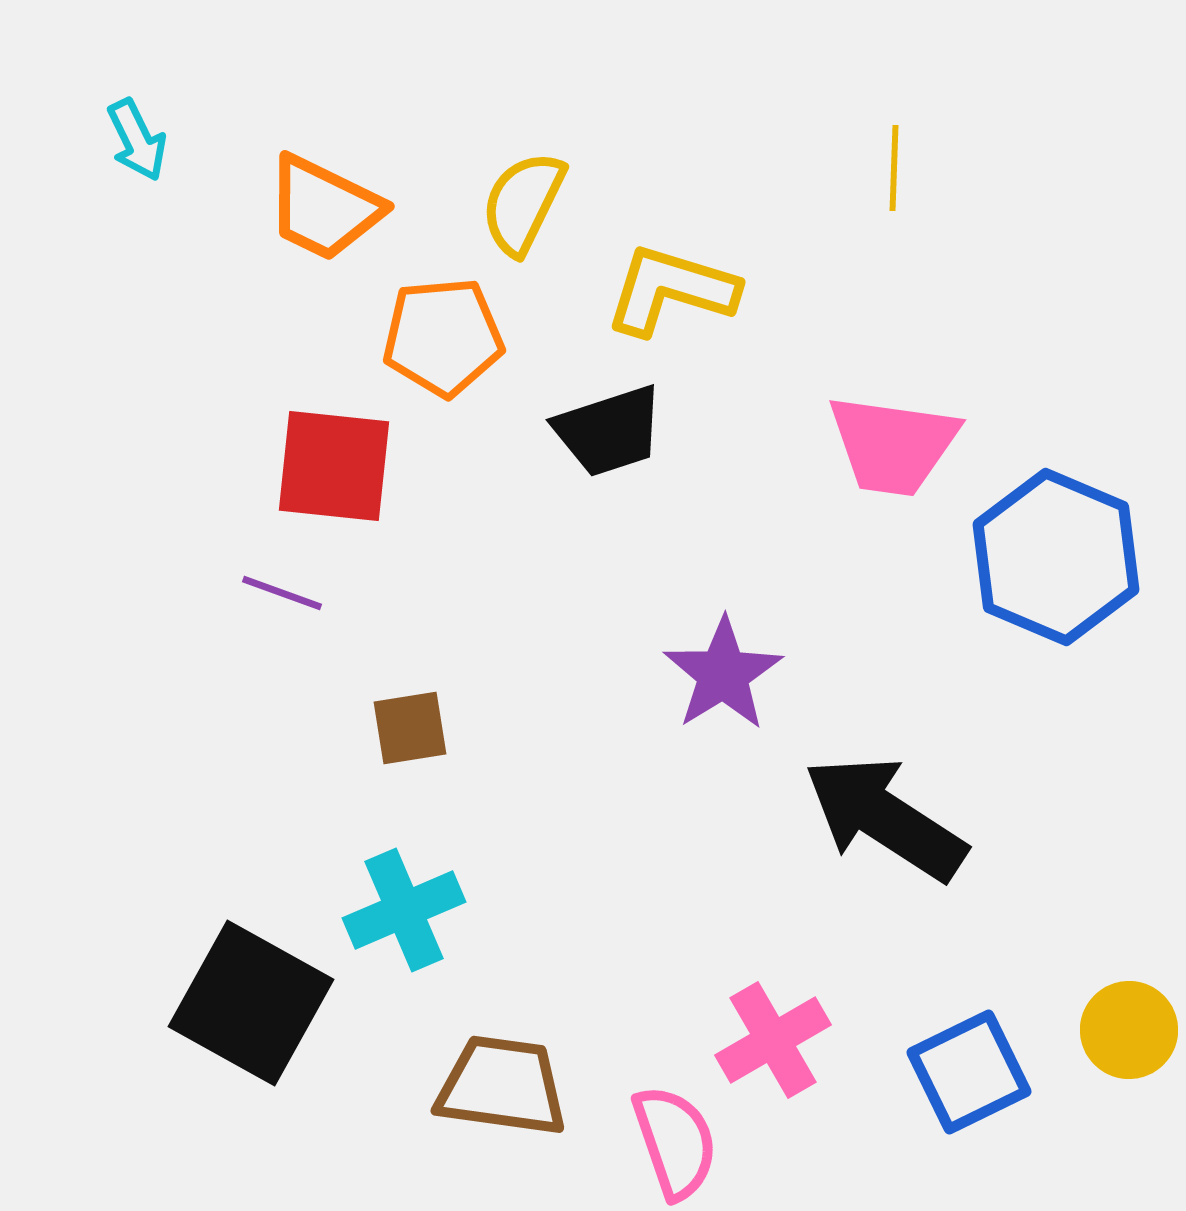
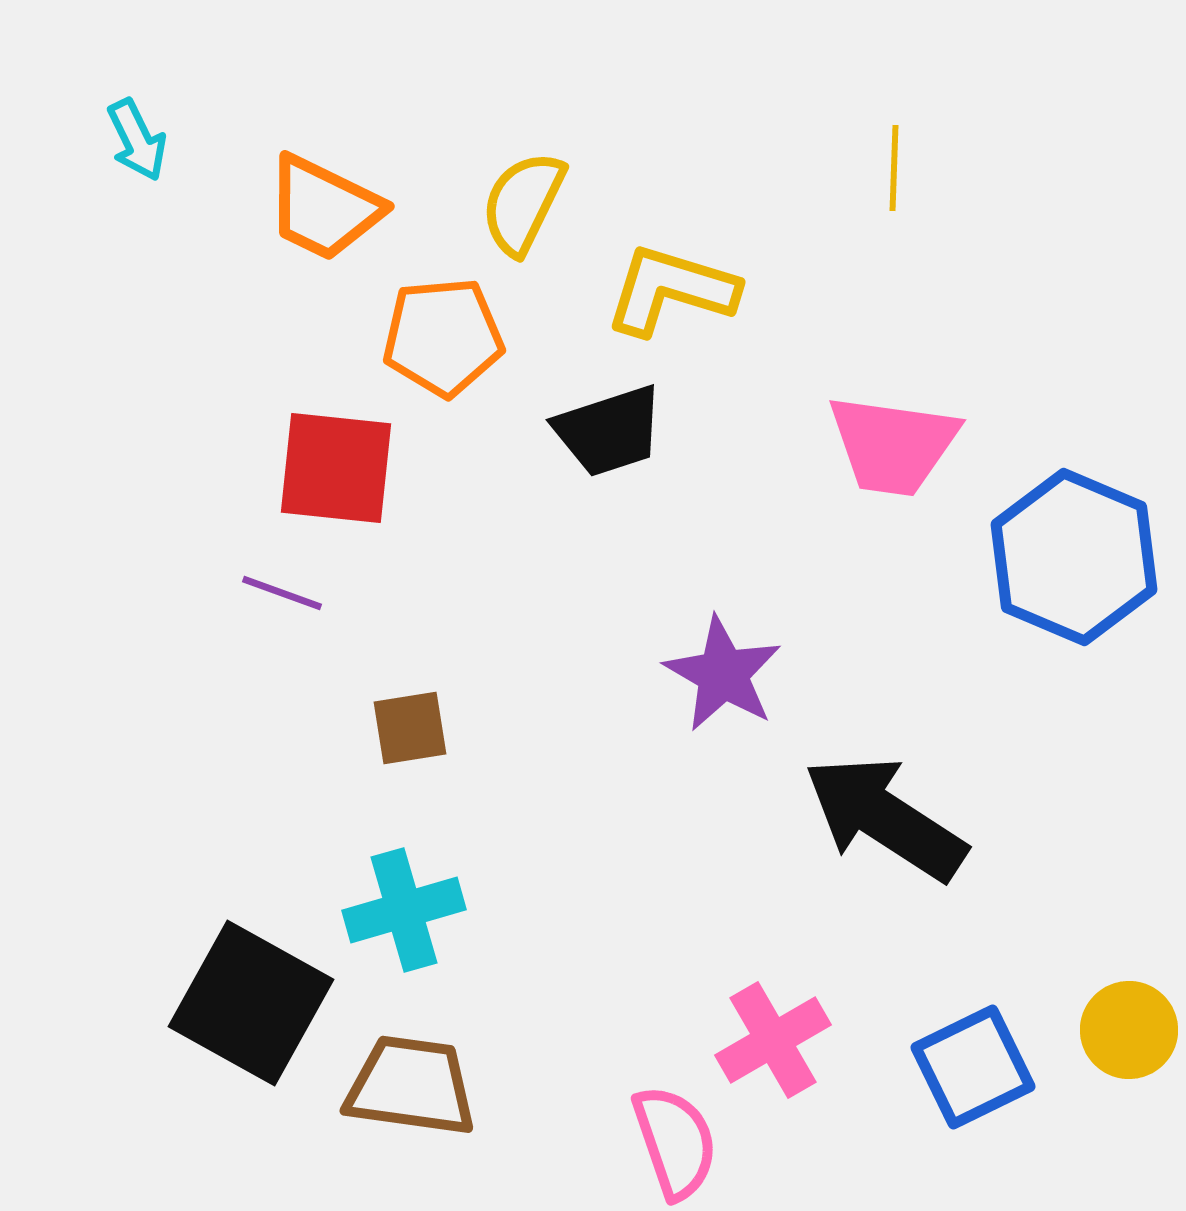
red square: moved 2 px right, 2 px down
blue hexagon: moved 18 px right
purple star: rotated 10 degrees counterclockwise
cyan cross: rotated 7 degrees clockwise
blue square: moved 4 px right, 5 px up
brown trapezoid: moved 91 px left
